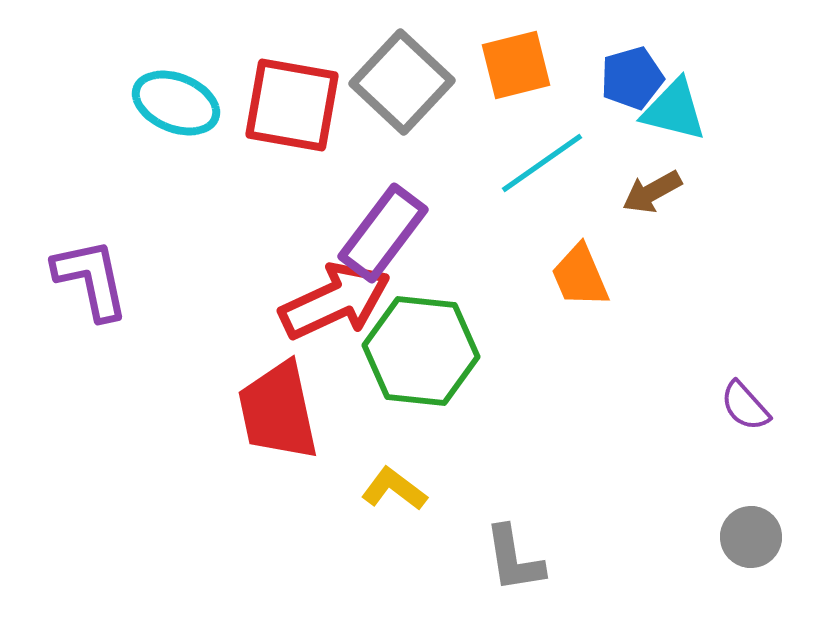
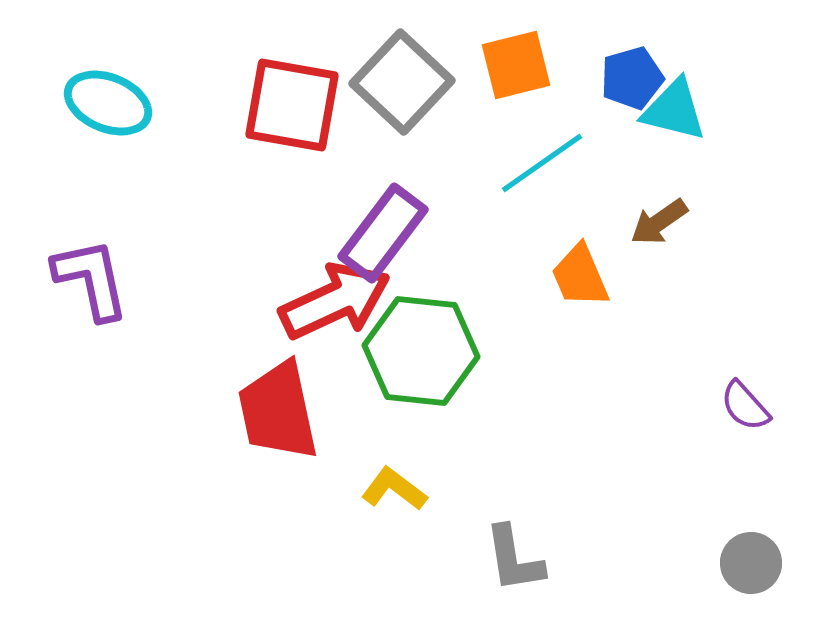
cyan ellipse: moved 68 px left
brown arrow: moved 7 px right, 30 px down; rotated 6 degrees counterclockwise
gray circle: moved 26 px down
